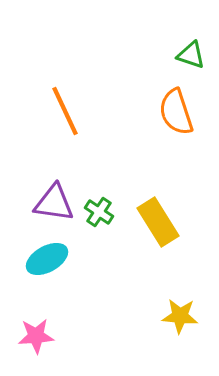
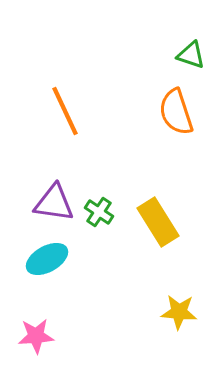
yellow star: moved 1 px left, 4 px up
